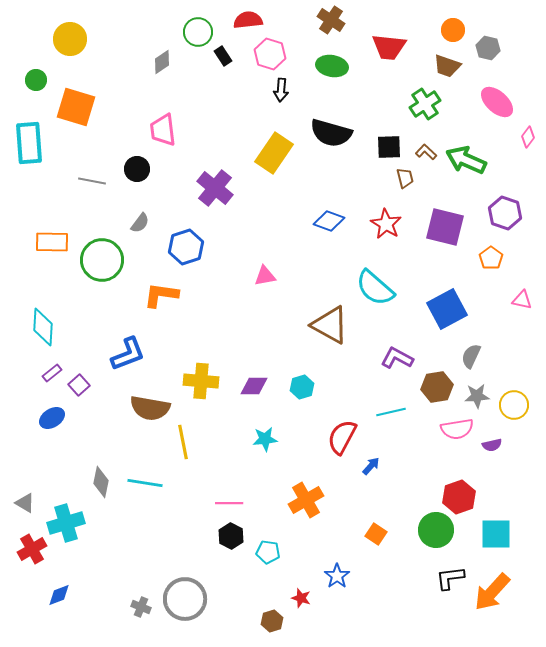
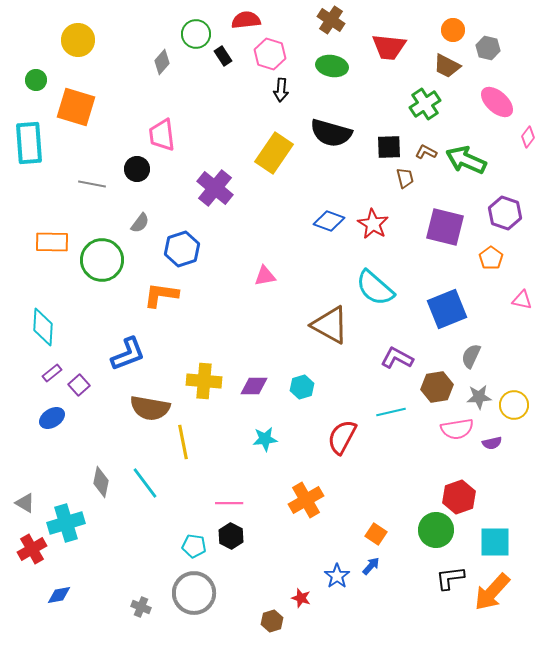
red semicircle at (248, 20): moved 2 px left
green circle at (198, 32): moved 2 px left, 2 px down
yellow circle at (70, 39): moved 8 px right, 1 px down
gray diamond at (162, 62): rotated 15 degrees counterclockwise
brown trapezoid at (447, 66): rotated 8 degrees clockwise
pink trapezoid at (163, 130): moved 1 px left, 5 px down
brown L-shape at (426, 152): rotated 15 degrees counterclockwise
gray line at (92, 181): moved 3 px down
red star at (386, 224): moved 13 px left
blue hexagon at (186, 247): moved 4 px left, 2 px down
blue square at (447, 309): rotated 6 degrees clockwise
yellow cross at (201, 381): moved 3 px right
gray star at (477, 396): moved 2 px right, 1 px down
purple semicircle at (492, 445): moved 2 px up
blue arrow at (371, 466): moved 100 px down
cyan line at (145, 483): rotated 44 degrees clockwise
cyan square at (496, 534): moved 1 px left, 8 px down
cyan pentagon at (268, 552): moved 74 px left, 6 px up
blue diamond at (59, 595): rotated 10 degrees clockwise
gray circle at (185, 599): moved 9 px right, 6 px up
